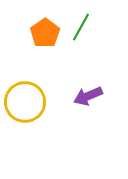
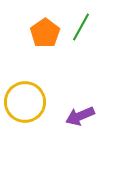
purple arrow: moved 8 px left, 20 px down
